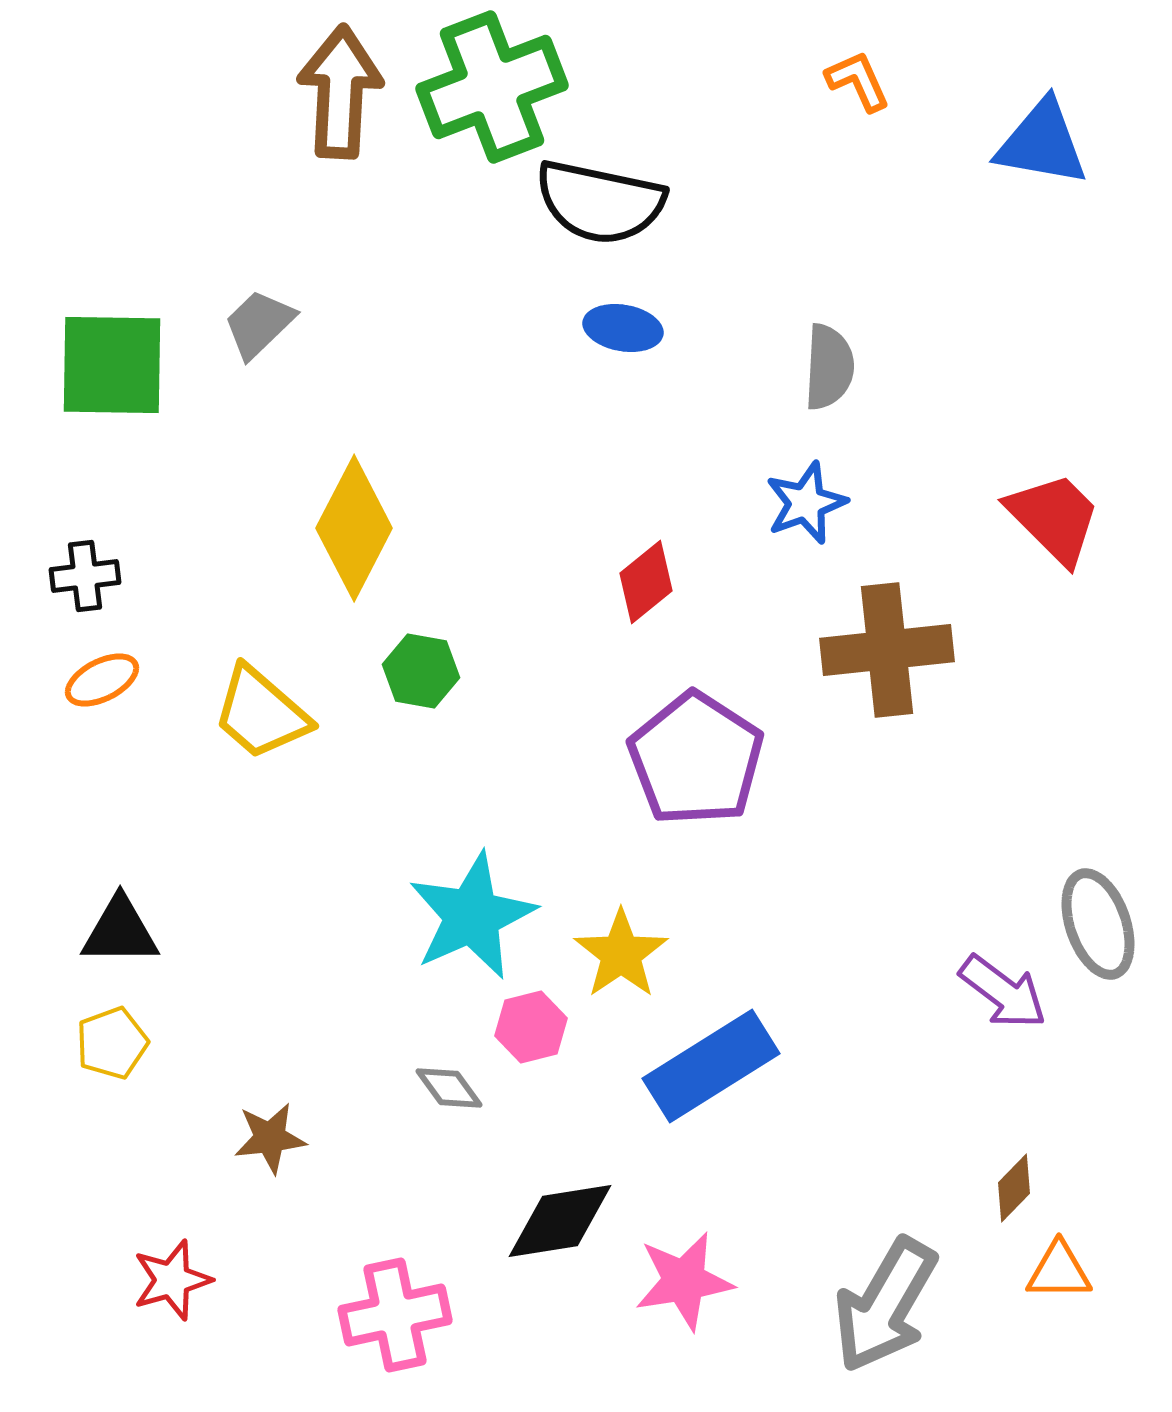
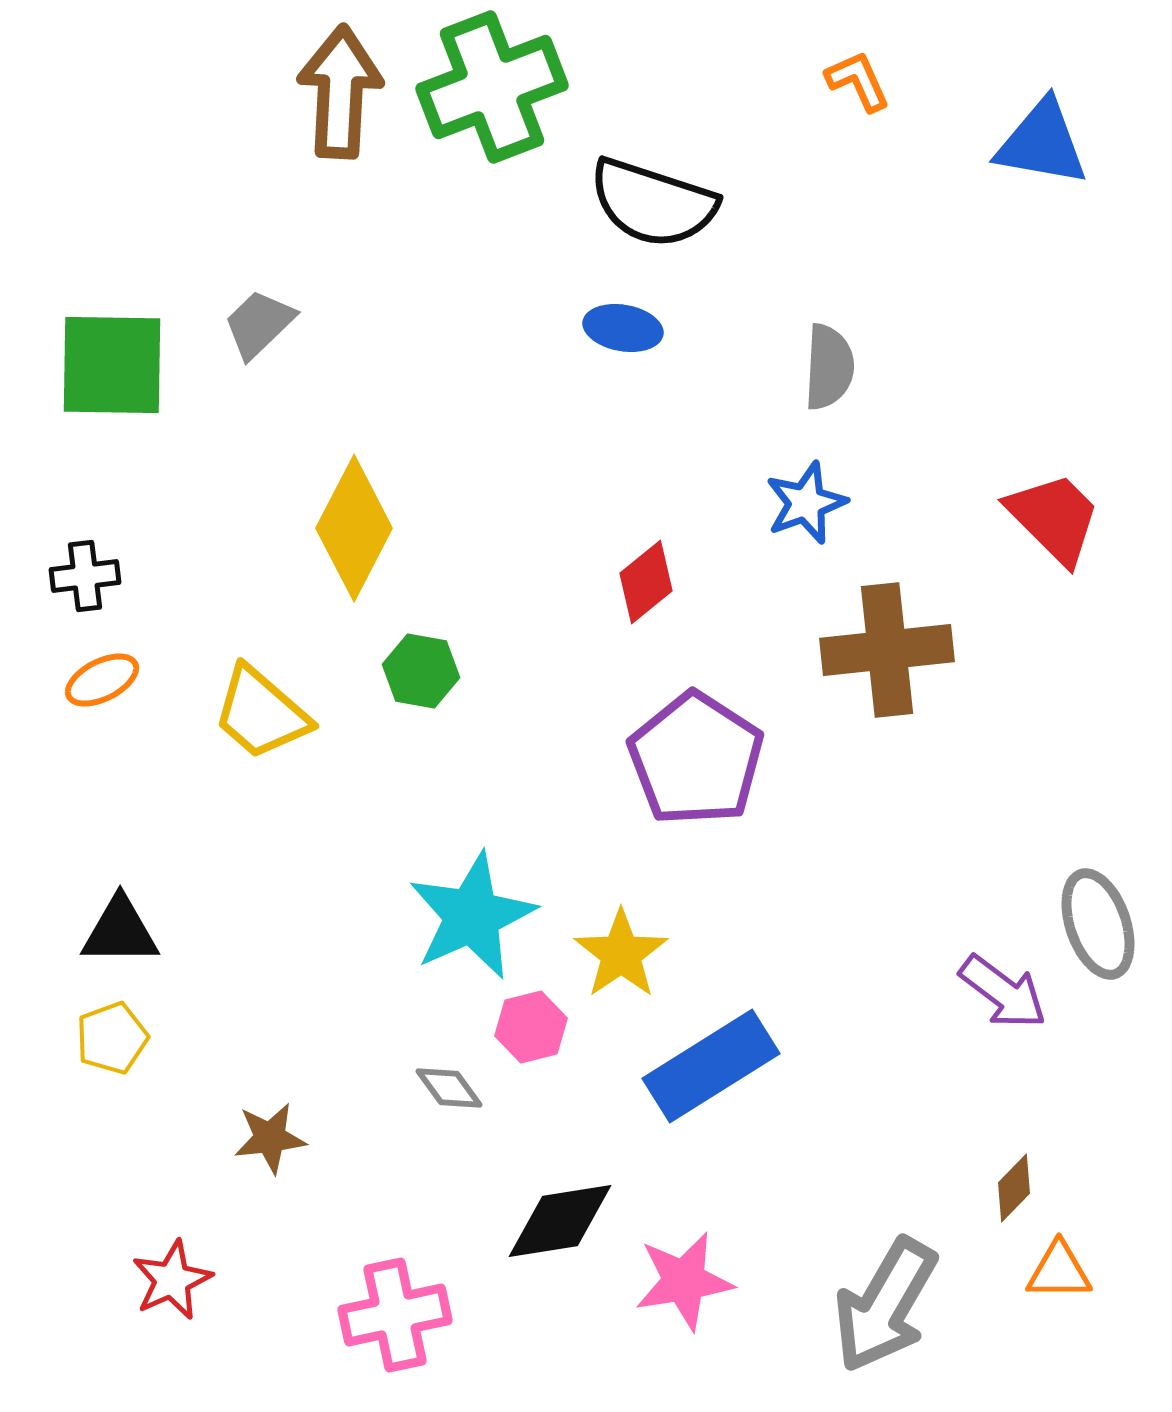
black semicircle: moved 53 px right, 1 px down; rotated 6 degrees clockwise
yellow pentagon: moved 5 px up
red star: rotated 8 degrees counterclockwise
